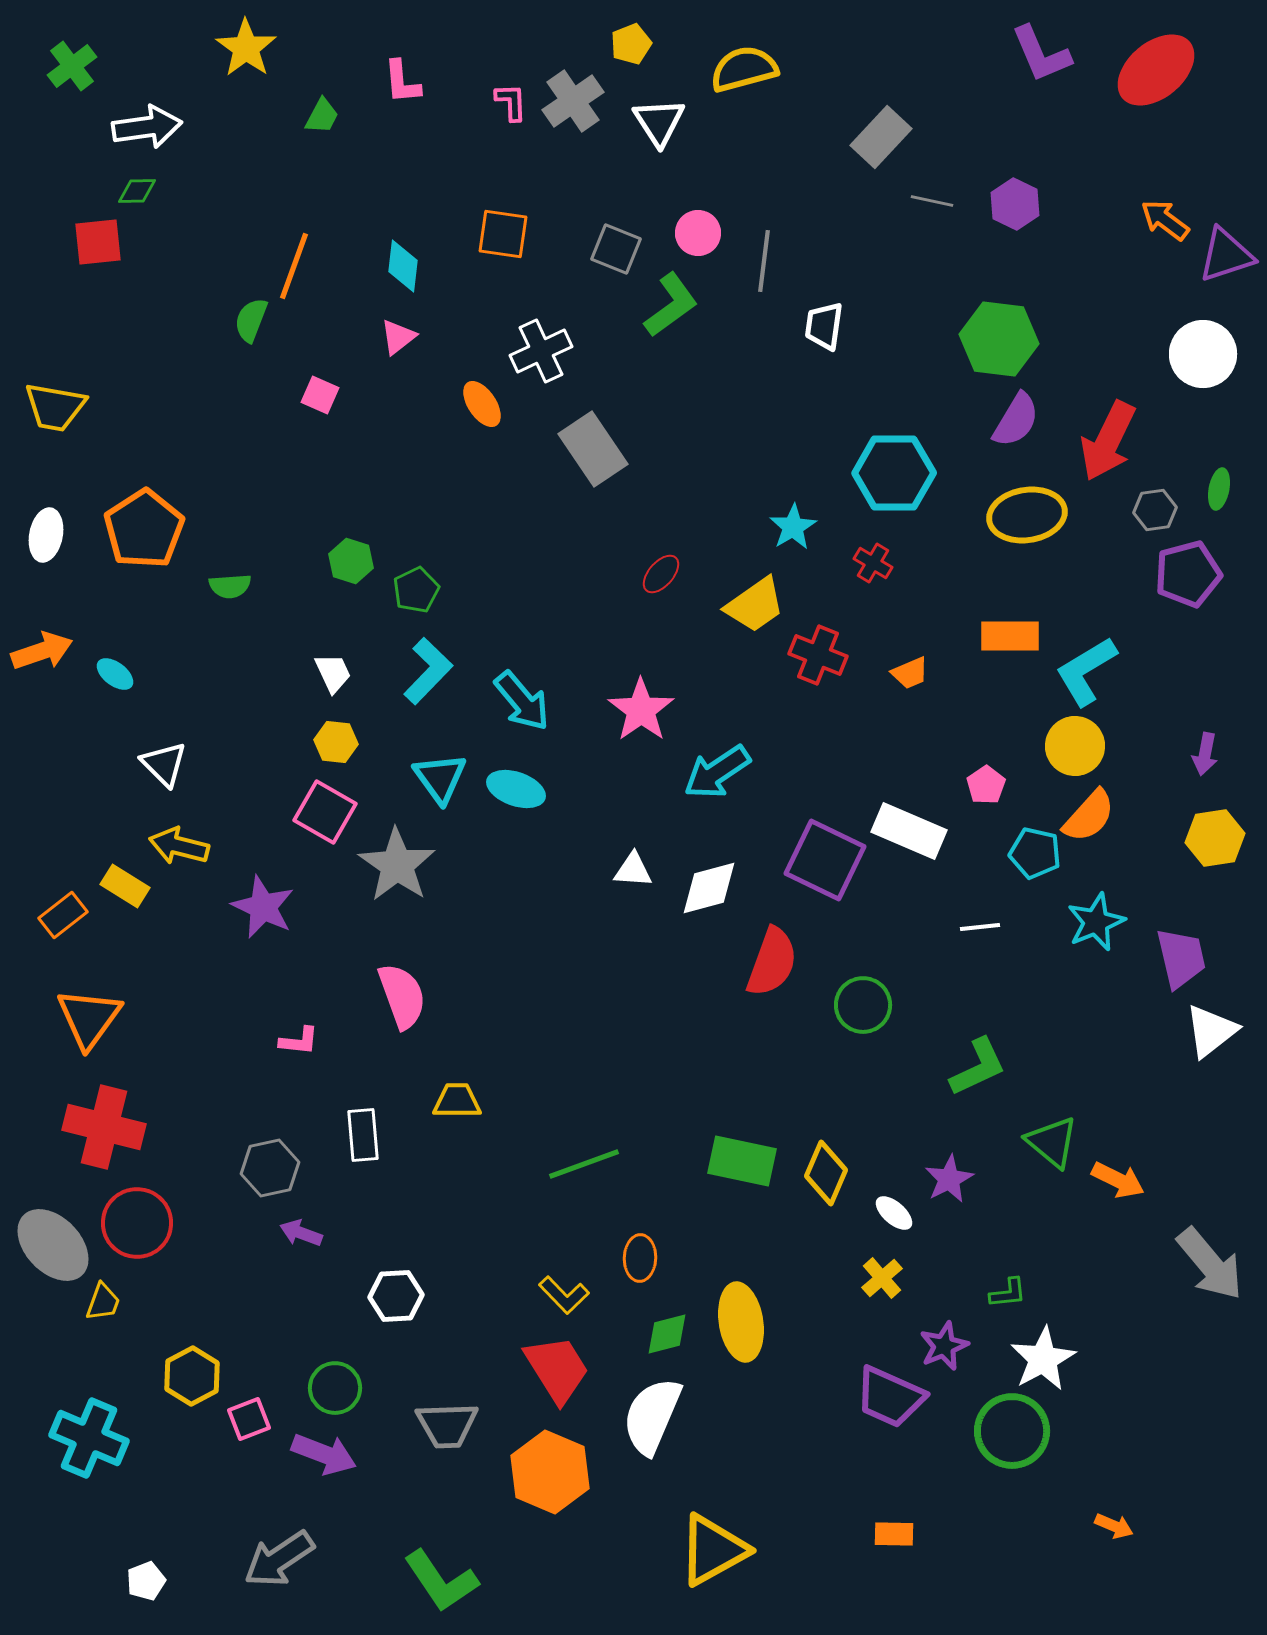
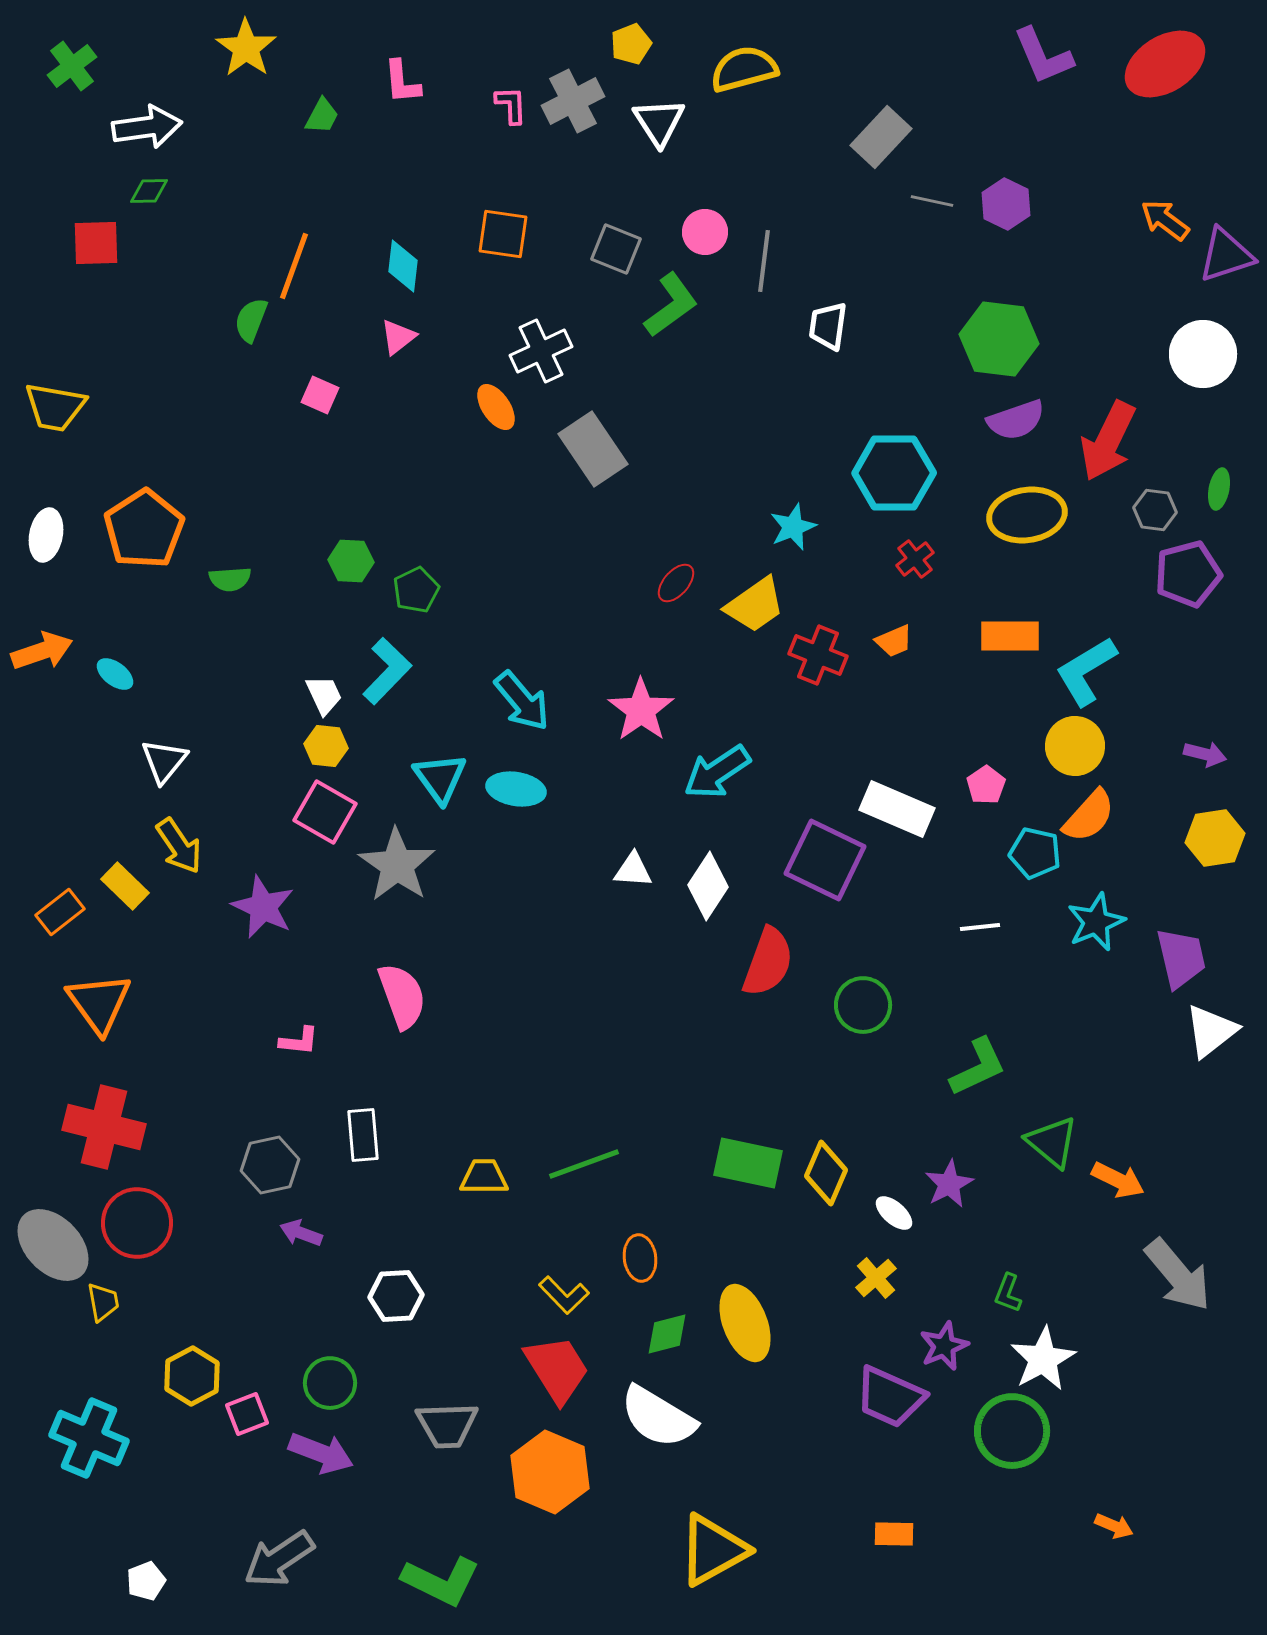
purple L-shape at (1041, 54): moved 2 px right, 2 px down
red ellipse at (1156, 70): moved 9 px right, 6 px up; rotated 8 degrees clockwise
gray cross at (573, 101): rotated 8 degrees clockwise
pink L-shape at (511, 102): moved 3 px down
green diamond at (137, 191): moved 12 px right
purple hexagon at (1015, 204): moved 9 px left
pink circle at (698, 233): moved 7 px right, 1 px up
red square at (98, 242): moved 2 px left, 1 px down; rotated 4 degrees clockwise
white trapezoid at (824, 326): moved 4 px right
orange ellipse at (482, 404): moved 14 px right, 3 px down
purple semicircle at (1016, 420): rotated 40 degrees clockwise
gray hexagon at (1155, 510): rotated 15 degrees clockwise
cyan star at (793, 527): rotated 9 degrees clockwise
green hexagon at (351, 561): rotated 15 degrees counterclockwise
red cross at (873, 563): moved 42 px right, 4 px up; rotated 21 degrees clockwise
red ellipse at (661, 574): moved 15 px right, 9 px down
green semicircle at (230, 586): moved 7 px up
cyan L-shape at (428, 671): moved 41 px left
white trapezoid at (333, 673): moved 9 px left, 22 px down
orange trapezoid at (910, 673): moved 16 px left, 32 px up
yellow hexagon at (336, 742): moved 10 px left, 4 px down
purple arrow at (1205, 754): rotated 87 degrees counterclockwise
white triangle at (164, 764): moved 3 px up; rotated 24 degrees clockwise
cyan ellipse at (516, 789): rotated 10 degrees counterclockwise
white rectangle at (909, 831): moved 12 px left, 22 px up
yellow arrow at (179, 846): rotated 138 degrees counterclockwise
yellow rectangle at (125, 886): rotated 12 degrees clockwise
white diamond at (709, 888): moved 1 px left, 2 px up; rotated 42 degrees counterclockwise
orange rectangle at (63, 915): moved 3 px left, 3 px up
red semicircle at (772, 962): moved 4 px left
orange triangle at (89, 1018): moved 10 px right, 15 px up; rotated 12 degrees counterclockwise
yellow trapezoid at (457, 1101): moved 27 px right, 76 px down
green rectangle at (742, 1161): moved 6 px right, 2 px down
gray hexagon at (270, 1168): moved 3 px up
purple star at (949, 1179): moved 5 px down
orange ellipse at (640, 1258): rotated 9 degrees counterclockwise
gray arrow at (1210, 1264): moved 32 px left, 11 px down
yellow cross at (882, 1278): moved 6 px left
green L-shape at (1008, 1293): rotated 117 degrees clockwise
yellow trapezoid at (103, 1302): rotated 30 degrees counterclockwise
yellow ellipse at (741, 1322): moved 4 px right, 1 px down; rotated 12 degrees counterclockwise
green circle at (335, 1388): moved 5 px left, 5 px up
white semicircle at (652, 1416): moved 6 px right, 1 px down; rotated 82 degrees counterclockwise
pink square at (249, 1419): moved 2 px left, 5 px up
purple arrow at (324, 1454): moved 3 px left, 1 px up
green L-shape at (441, 1581): rotated 30 degrees counterclockwise
